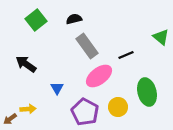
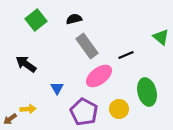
yellow circle: moved 1 px right, 2 px down
purple pentagon: moved 1 px left
